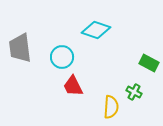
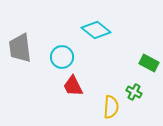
cyan diamond: rotated 20 degrees clockwise
